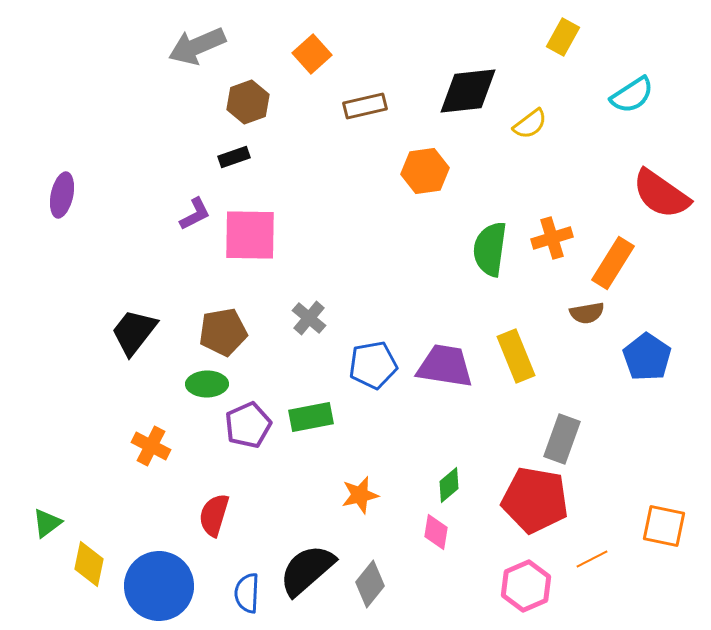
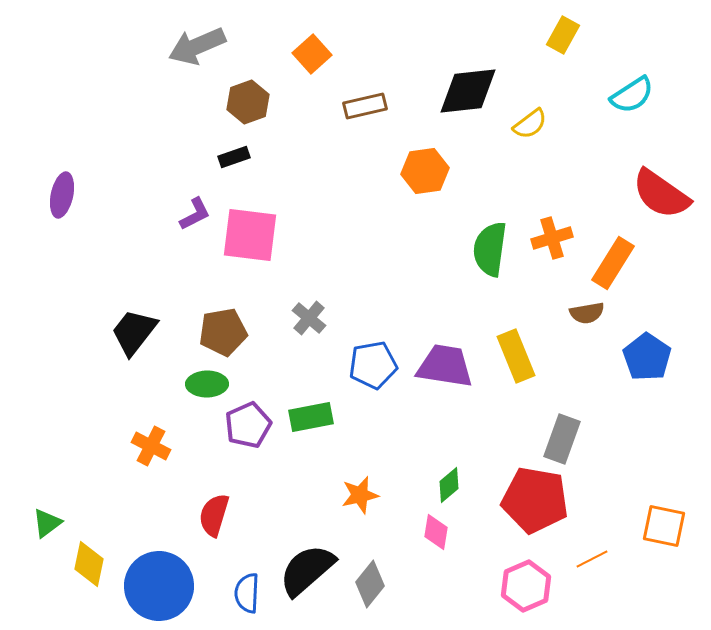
yellow rectangle at (563, 37): moved 2 px up
pink square at (250, 235): rotated 6 degrees clockwise
